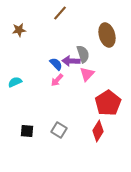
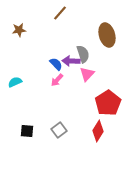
gray square: rotated 21 degrees clockwise
